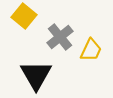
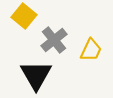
gray cross: moved 6 px left, 3 px down
